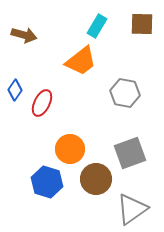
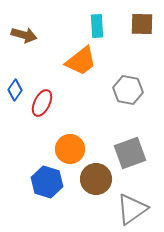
cyan rectangle: rotated 35 degrees counterclockwise
gray hexagon: moved 3 px right, 3 px up
